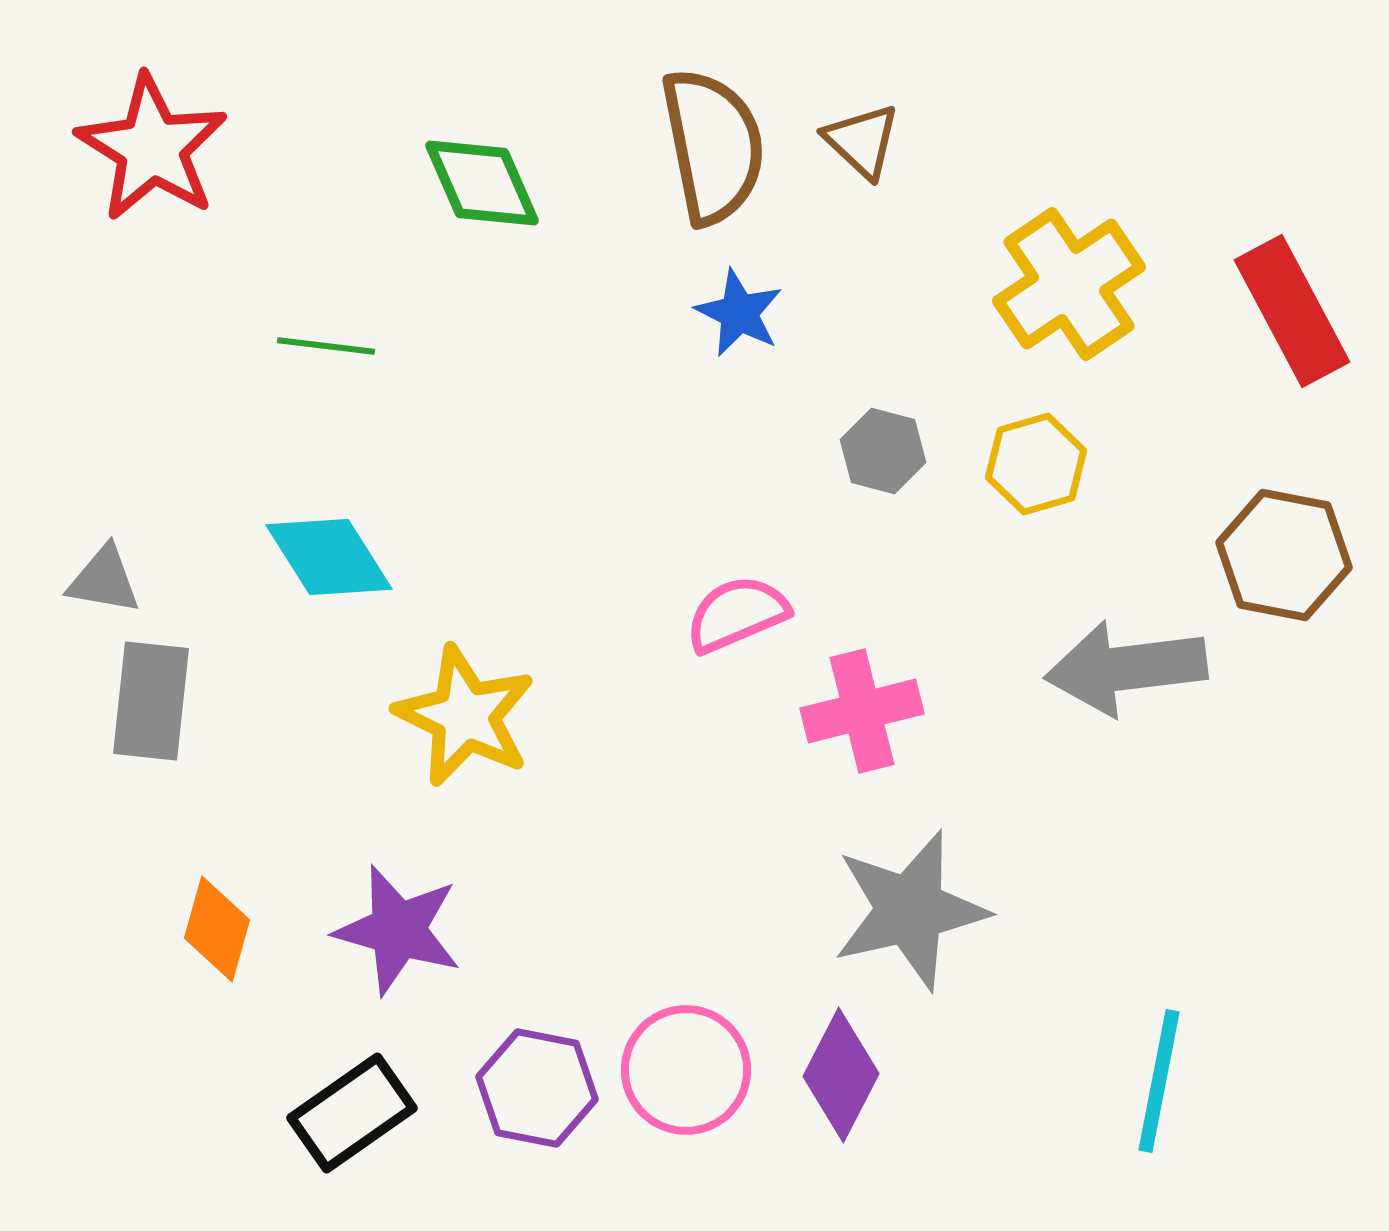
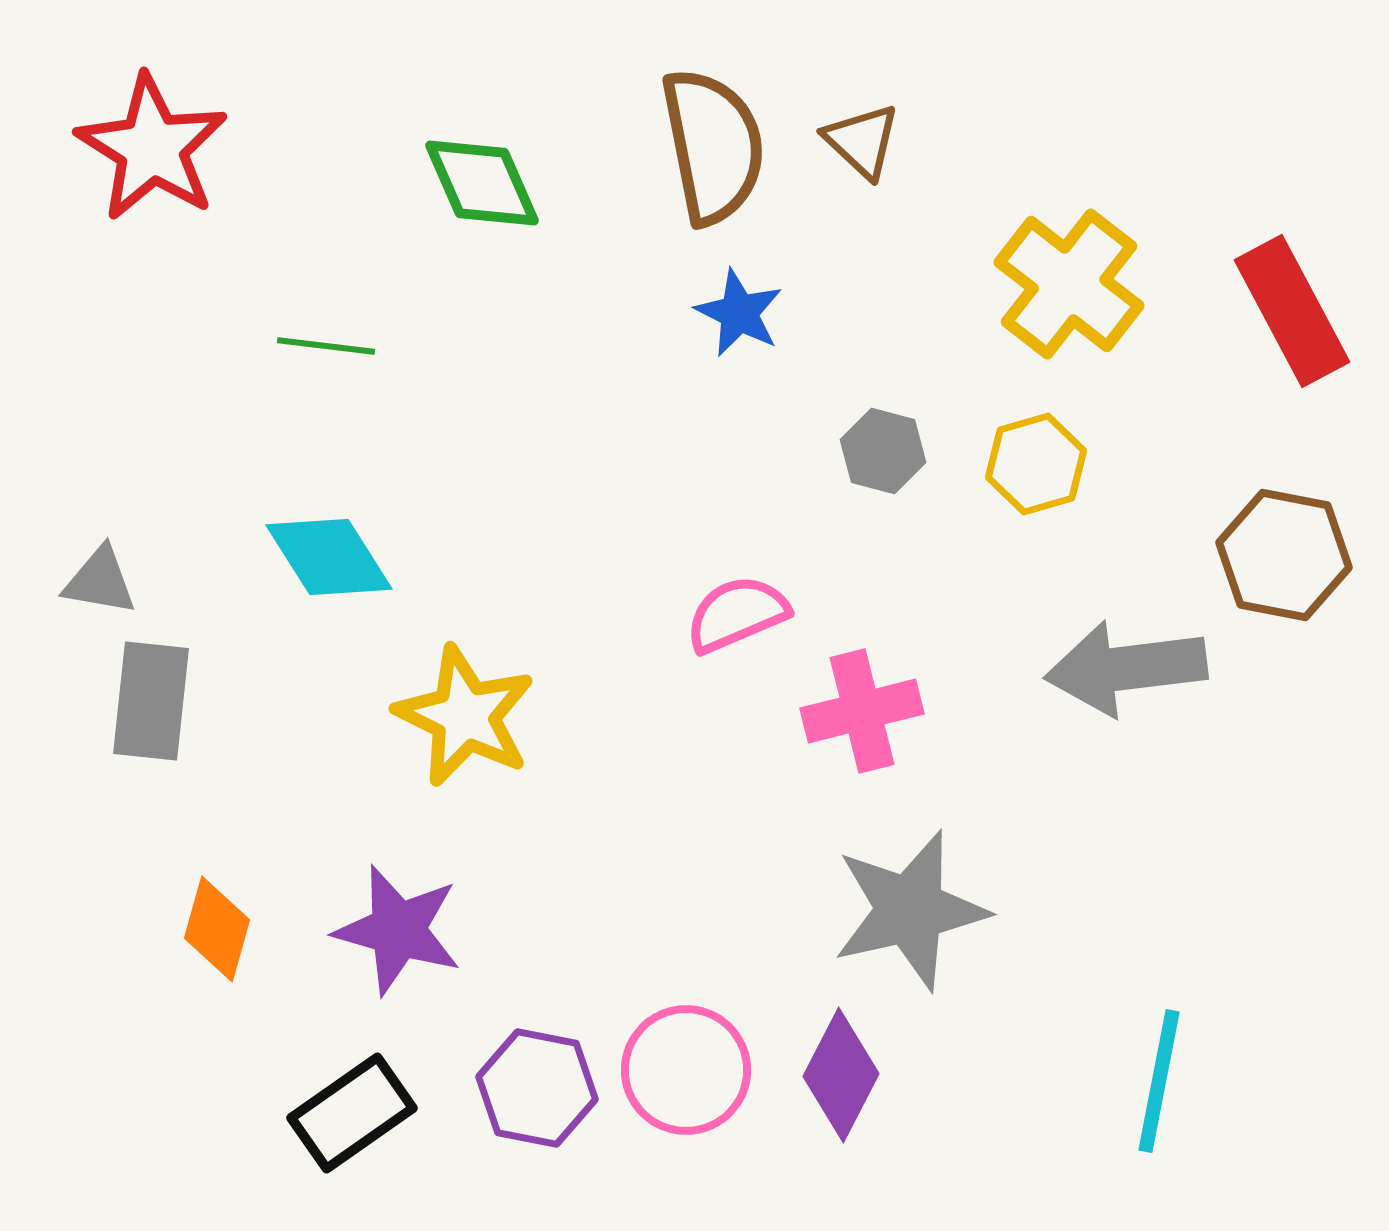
yellow cross: rotated 18 degrees counterclockwise
gray triangle: moved 4 px left, 1 px down
